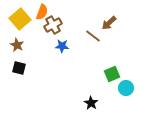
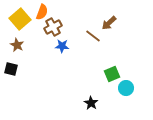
brown cross: moved 2 px down
black square: moved 8 px left, 1 px down
